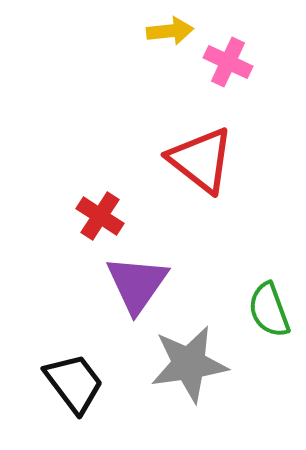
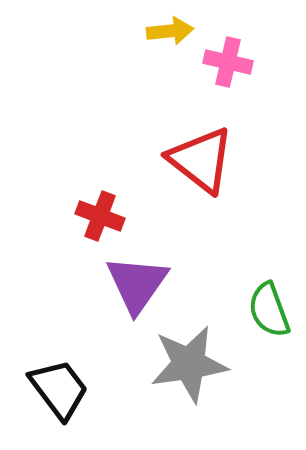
pink cross: rotated 12 degrees counterclockwise
red cross: rotated 12 degrees counterclockwise
black trapezoid: moved 15 px left, 6 px down
